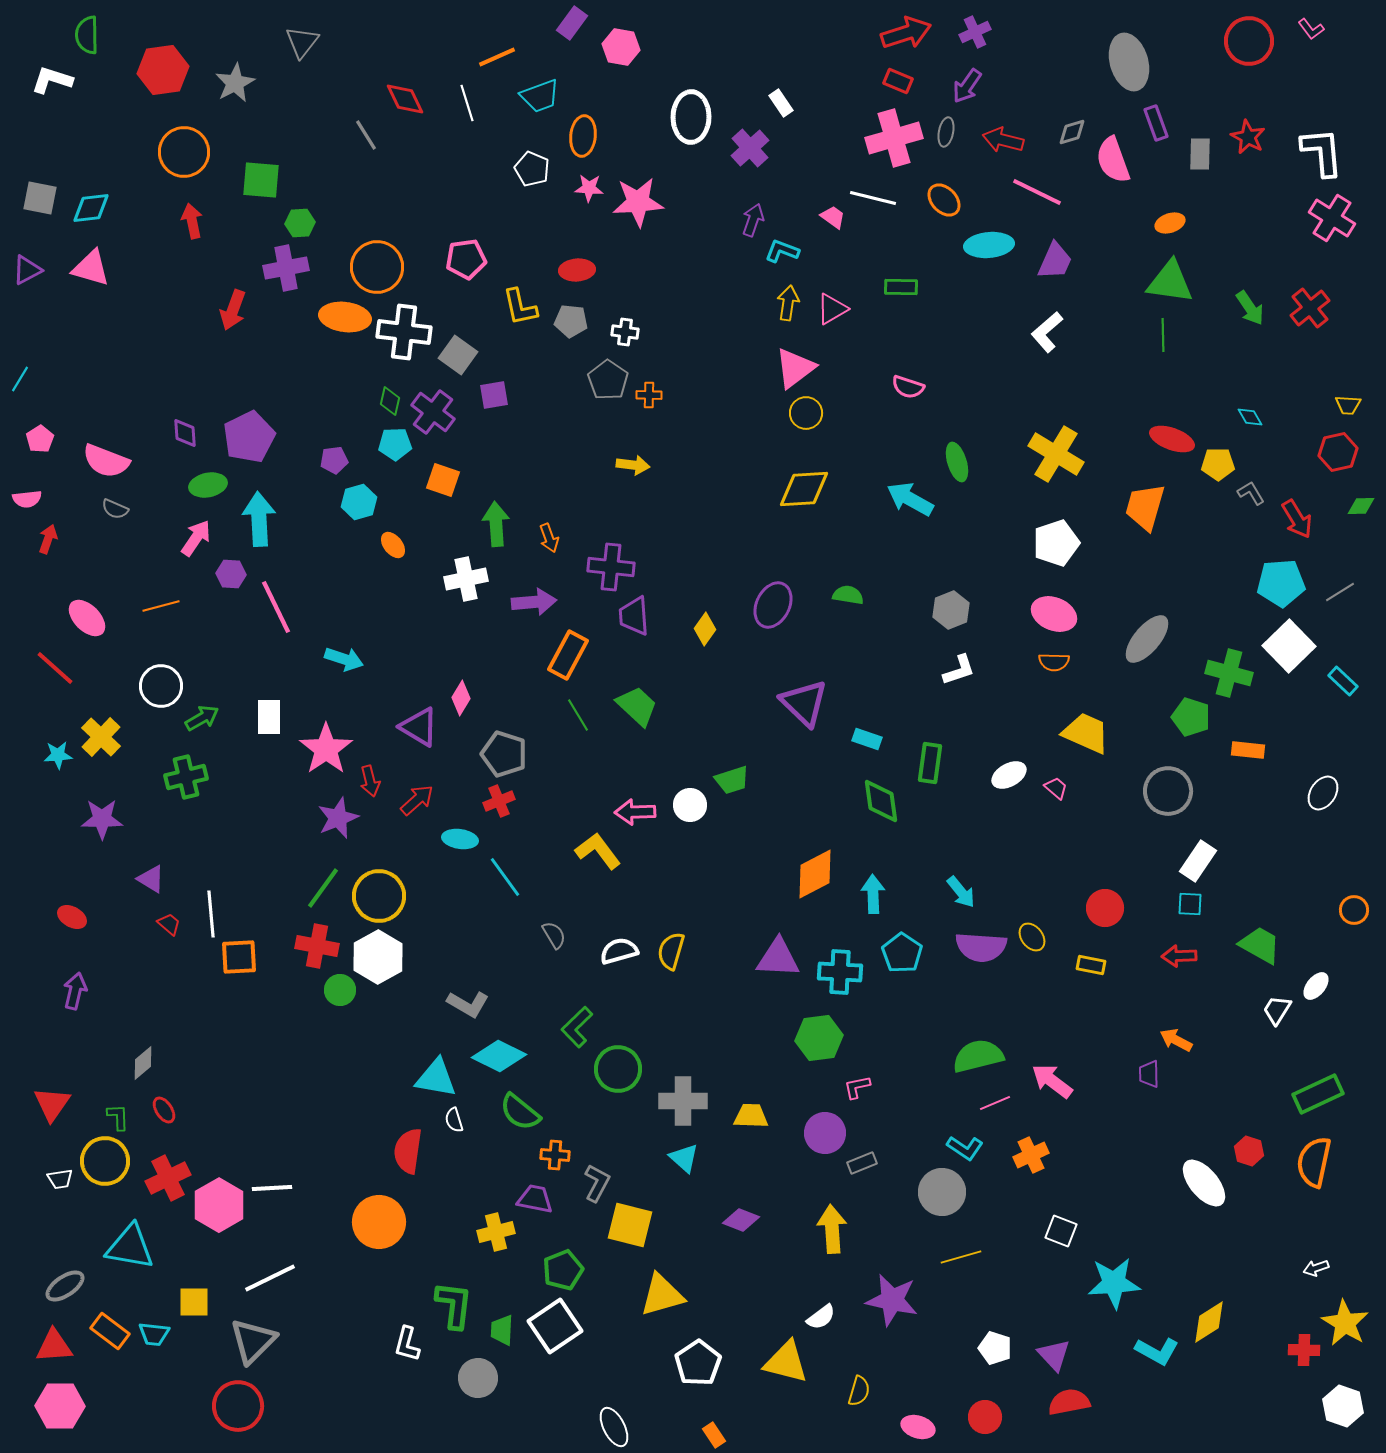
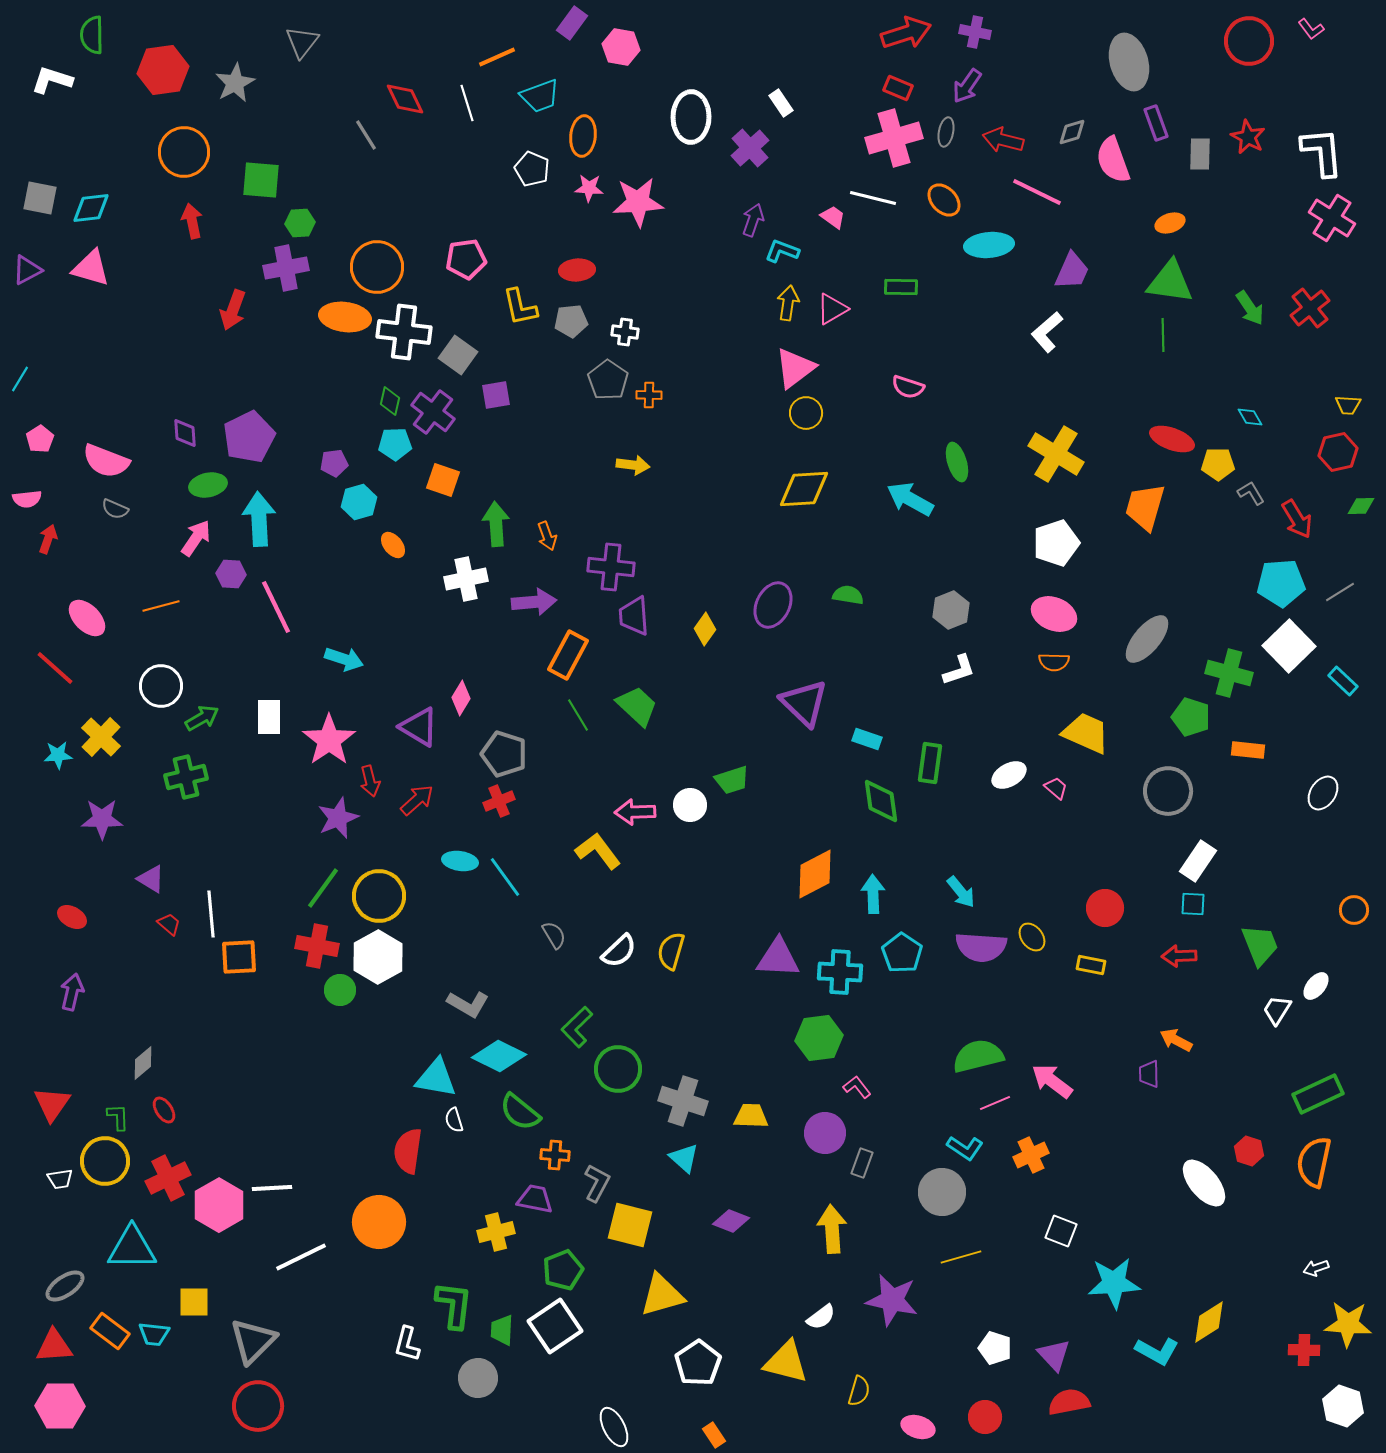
purple cross at (975, 32): rotated 36 degrees clockwise
green semicircle at (87, 35): moved 5 px right
red rectangle at (898, 81): moved 7 px down
purple trapezoid at (1055, 261): moved 17 px right, 10 px down
gray pentagon at (571, 321): rotated 12 degrees counterclockwise
purple square at (494, 395): moved 2 px right
purple pentagon at (334, 460): moved 3 px down
orange arrow at (549, 538): moved 2 px left, 2 px up
pink star at (326, 749): moved 3 px right, 9 px up
cyan ellipse at (460, 839): moved 22 px down
cyan square at (1190, 904): moved 3 px right
green trapezoid at (1260, 945): rotated 39 degrees clockwise
white semicircle at (619, 951): rotated 153 degrees clockwise
purple arrow at (75, 991): moved 3 px left, 1 px down
pink L-shape at (857, 1087): rotated 64 degrees clockwise
gray cross at (683, 1101): rotated 18 degrees clockwise
gray rectangle at (862, 1163): rotated 48 degrees counterclockwise
purple diamond at (741, 1220): moved 10 px left, 1 px down
cyan triangle at (130, 1247): moved 2 px right, 1 px down; rotated 10 degrees counterclockwise
white line at (270, 1278): moved 31 px right, 21 px up
yellow star at (1345, 1323): moved 3 px right, 1 px down; rotated 27 degrees counterclockwise
red circle at (238, 1406): moved 20 px right
